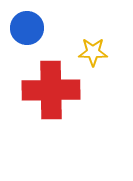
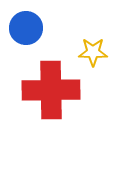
blue circle: moved 1 px left
